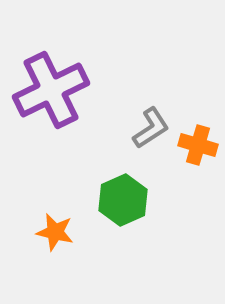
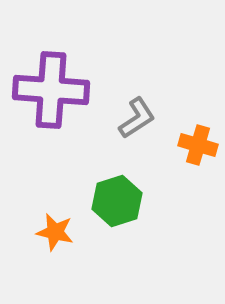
purple cross: rotated 30 degrees clockwise
gray L-shape: moved 14 px left, 10 px up
green hexagon: moved 6 px left, 1 px down; rotated 6 degrees clockwise
